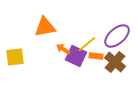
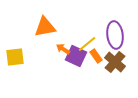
purple ellipse: moved 2 px left, 1 px up; rotated 56 degrees counterclockwise
orange rectangle: rotated 48 degrees clockwise
